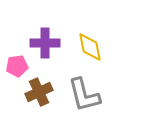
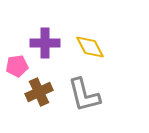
yellow diamond: rotated 16 degrees counterclockwise
